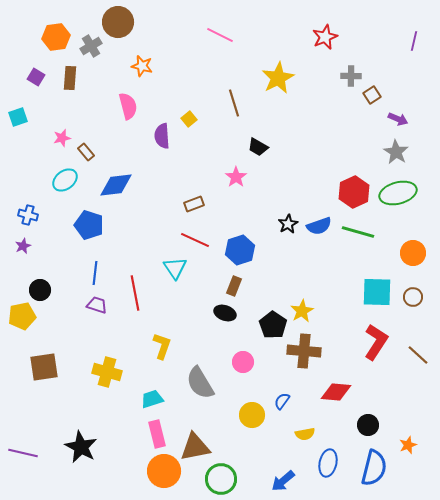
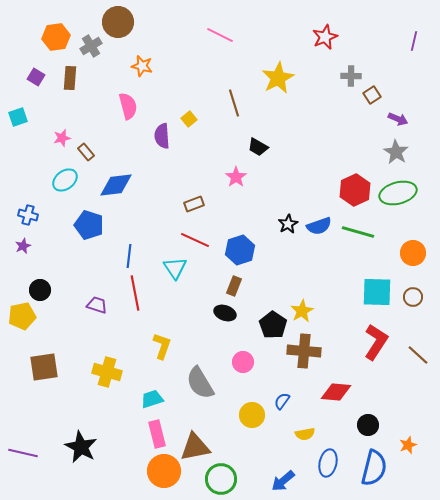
red hexagon at (354, 192): moved 1 px right, 2 px up
blue line at (95, 273): moved 34 px right, 17 px up
